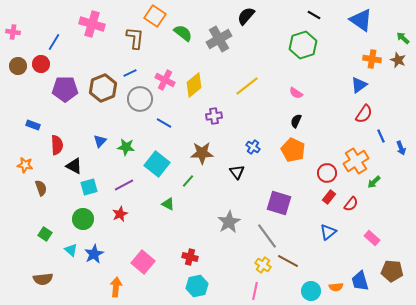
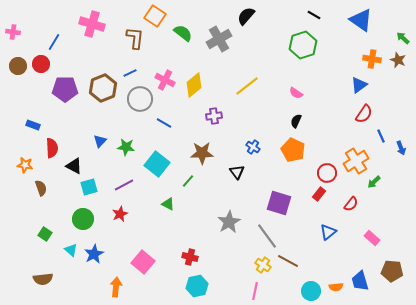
red semicircle at (57, 145): moved 5 px left, 3 px down
red rectangle at (329, 197): moved 10 px left, 3 px up
